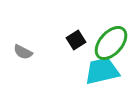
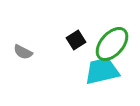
green ellipse: moved 1 px right, 1 px down
